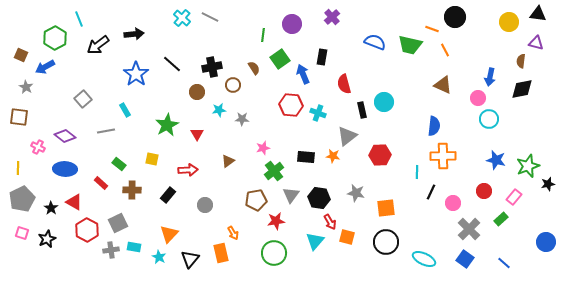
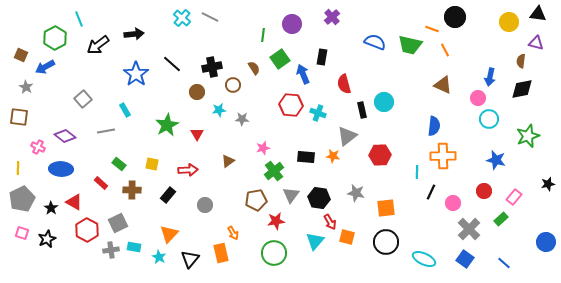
yellow square at (152, 159): moved 5 px down
green star at (528, 166): moved 30 px up
blue ellipse at (65, 169): moved 4 px left
